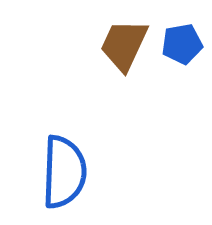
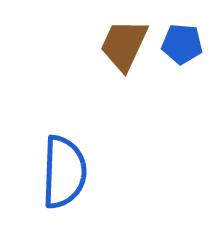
blue pentagon: rotated 15 degrees clockwise
